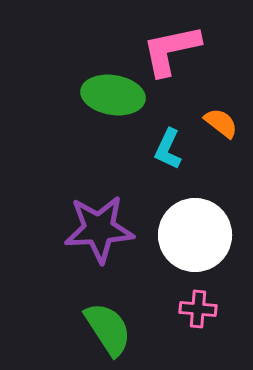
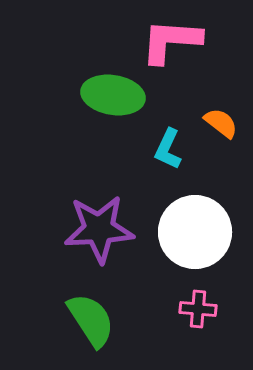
pink L-shape: moved 9 px up; rotated 16 degrees clockwise
white circle: moved 3 px up
green semicircle: moved 17 px left, 9 px up
